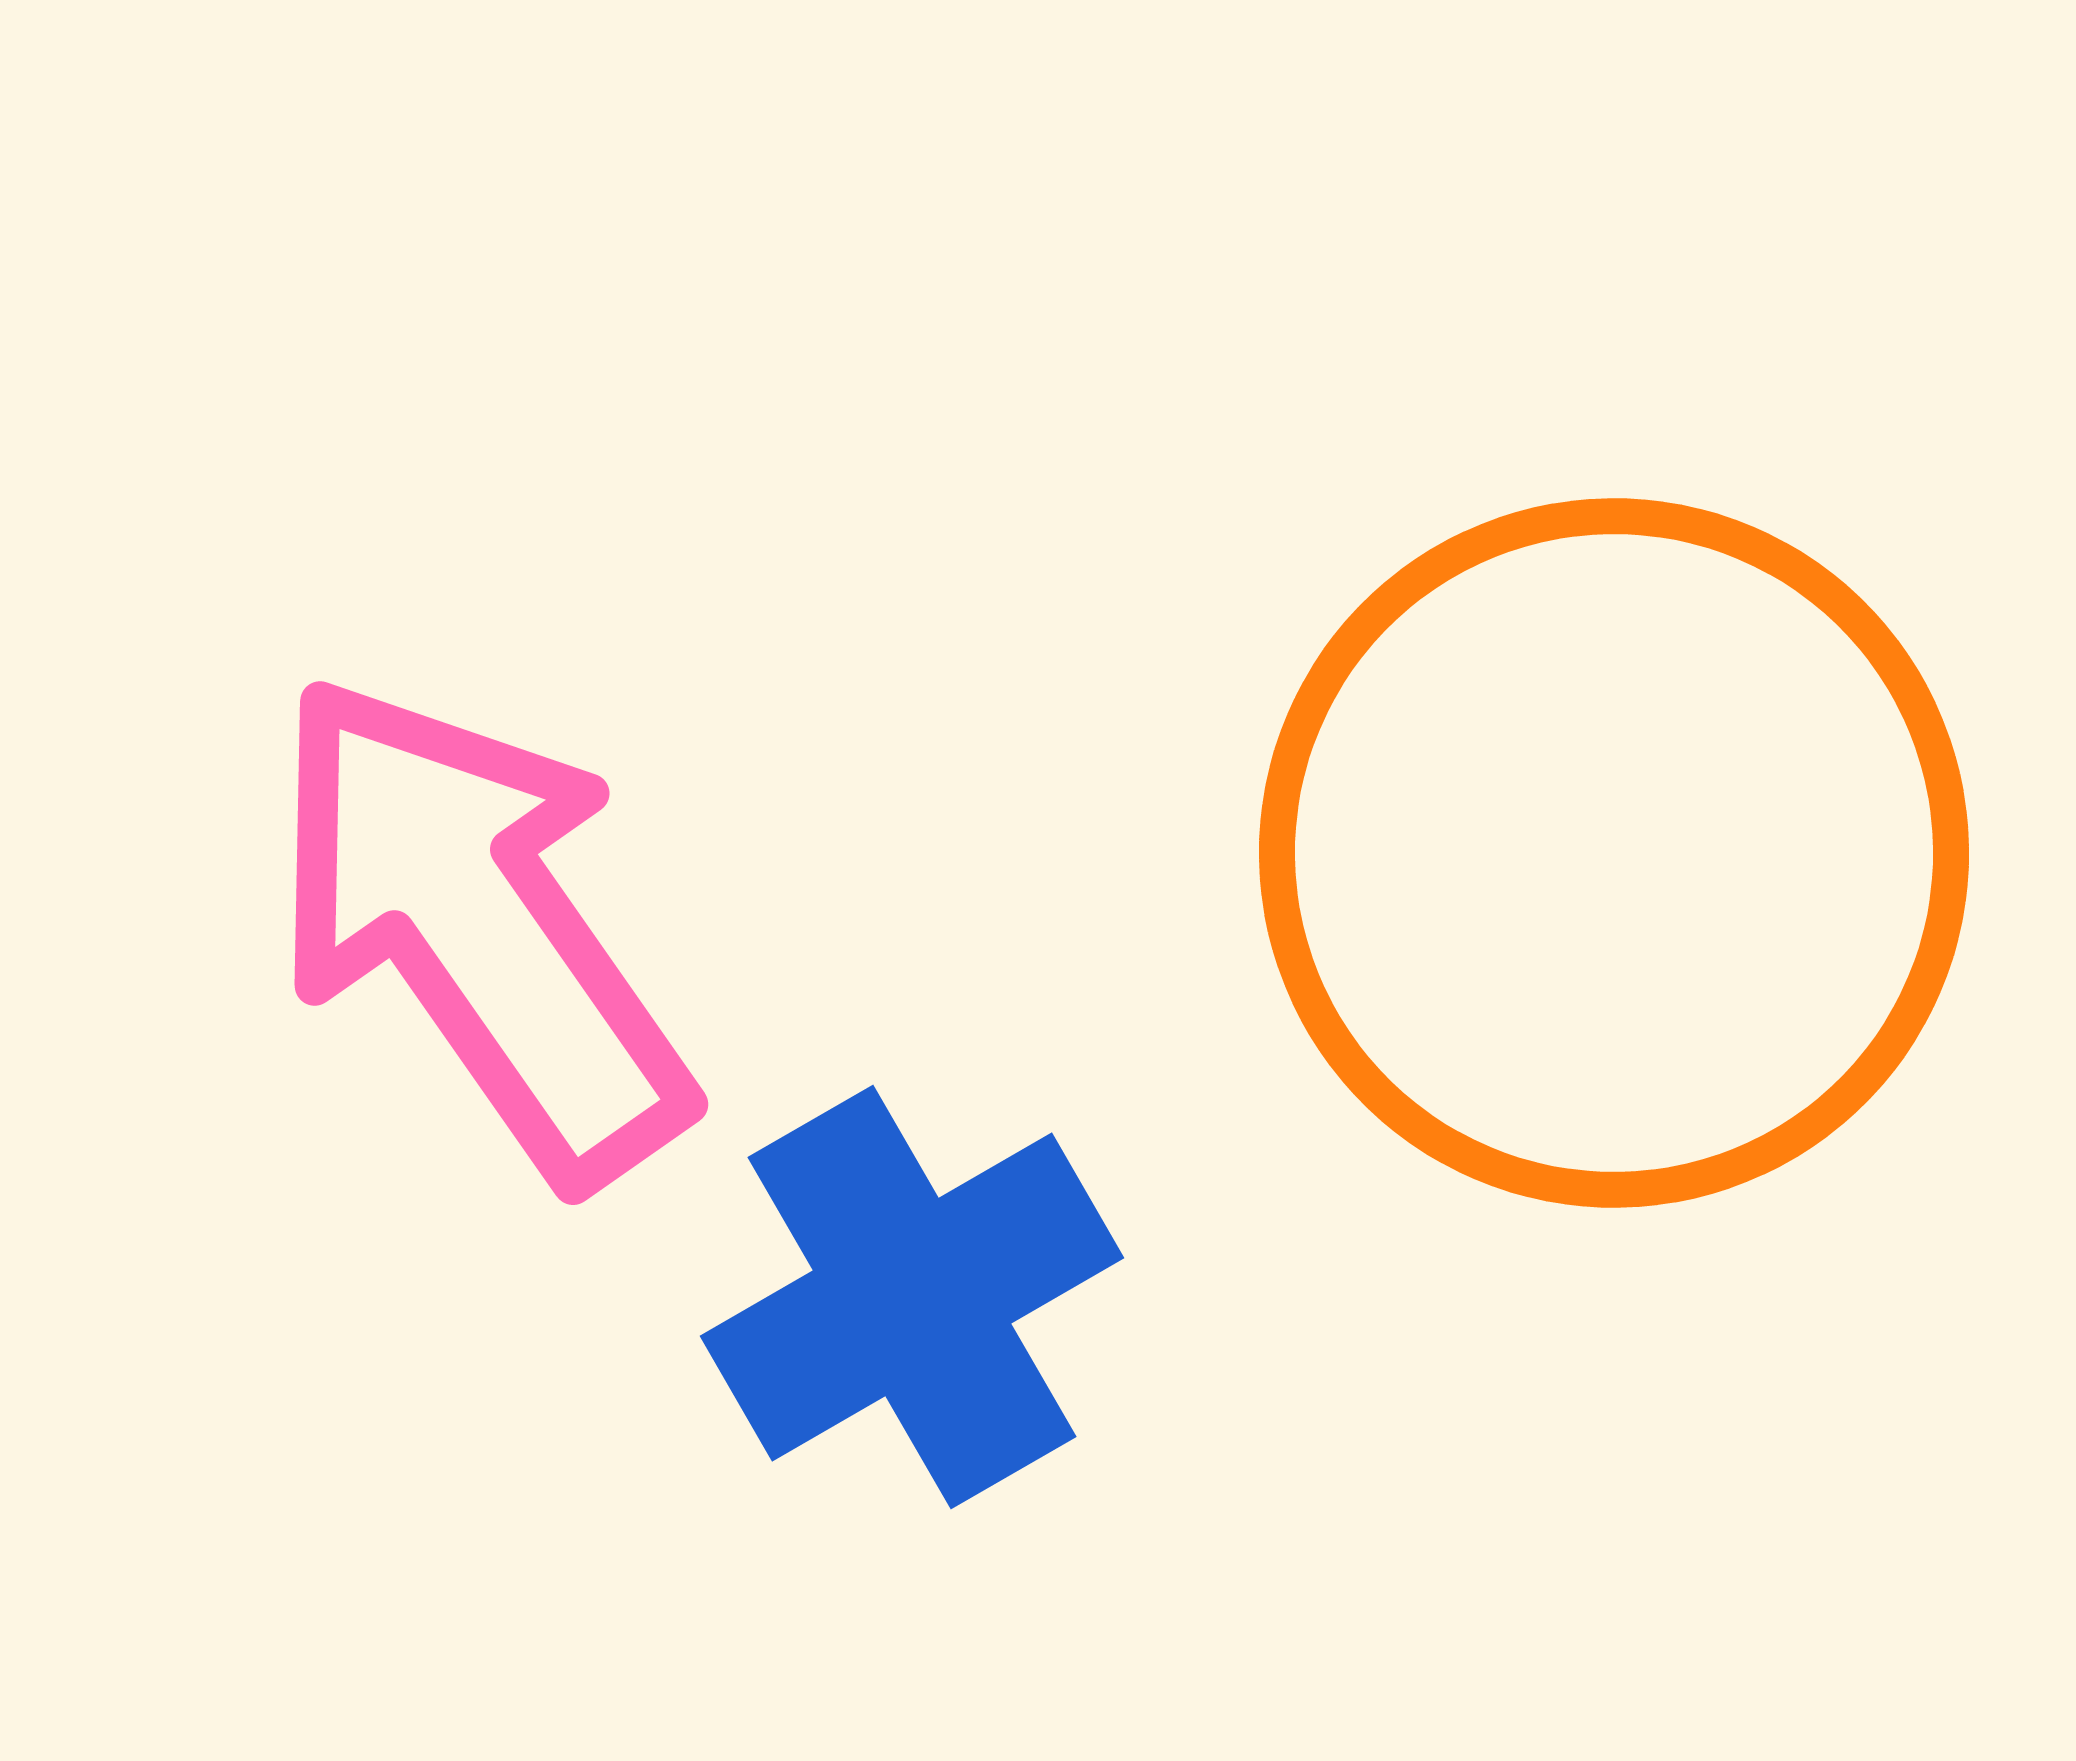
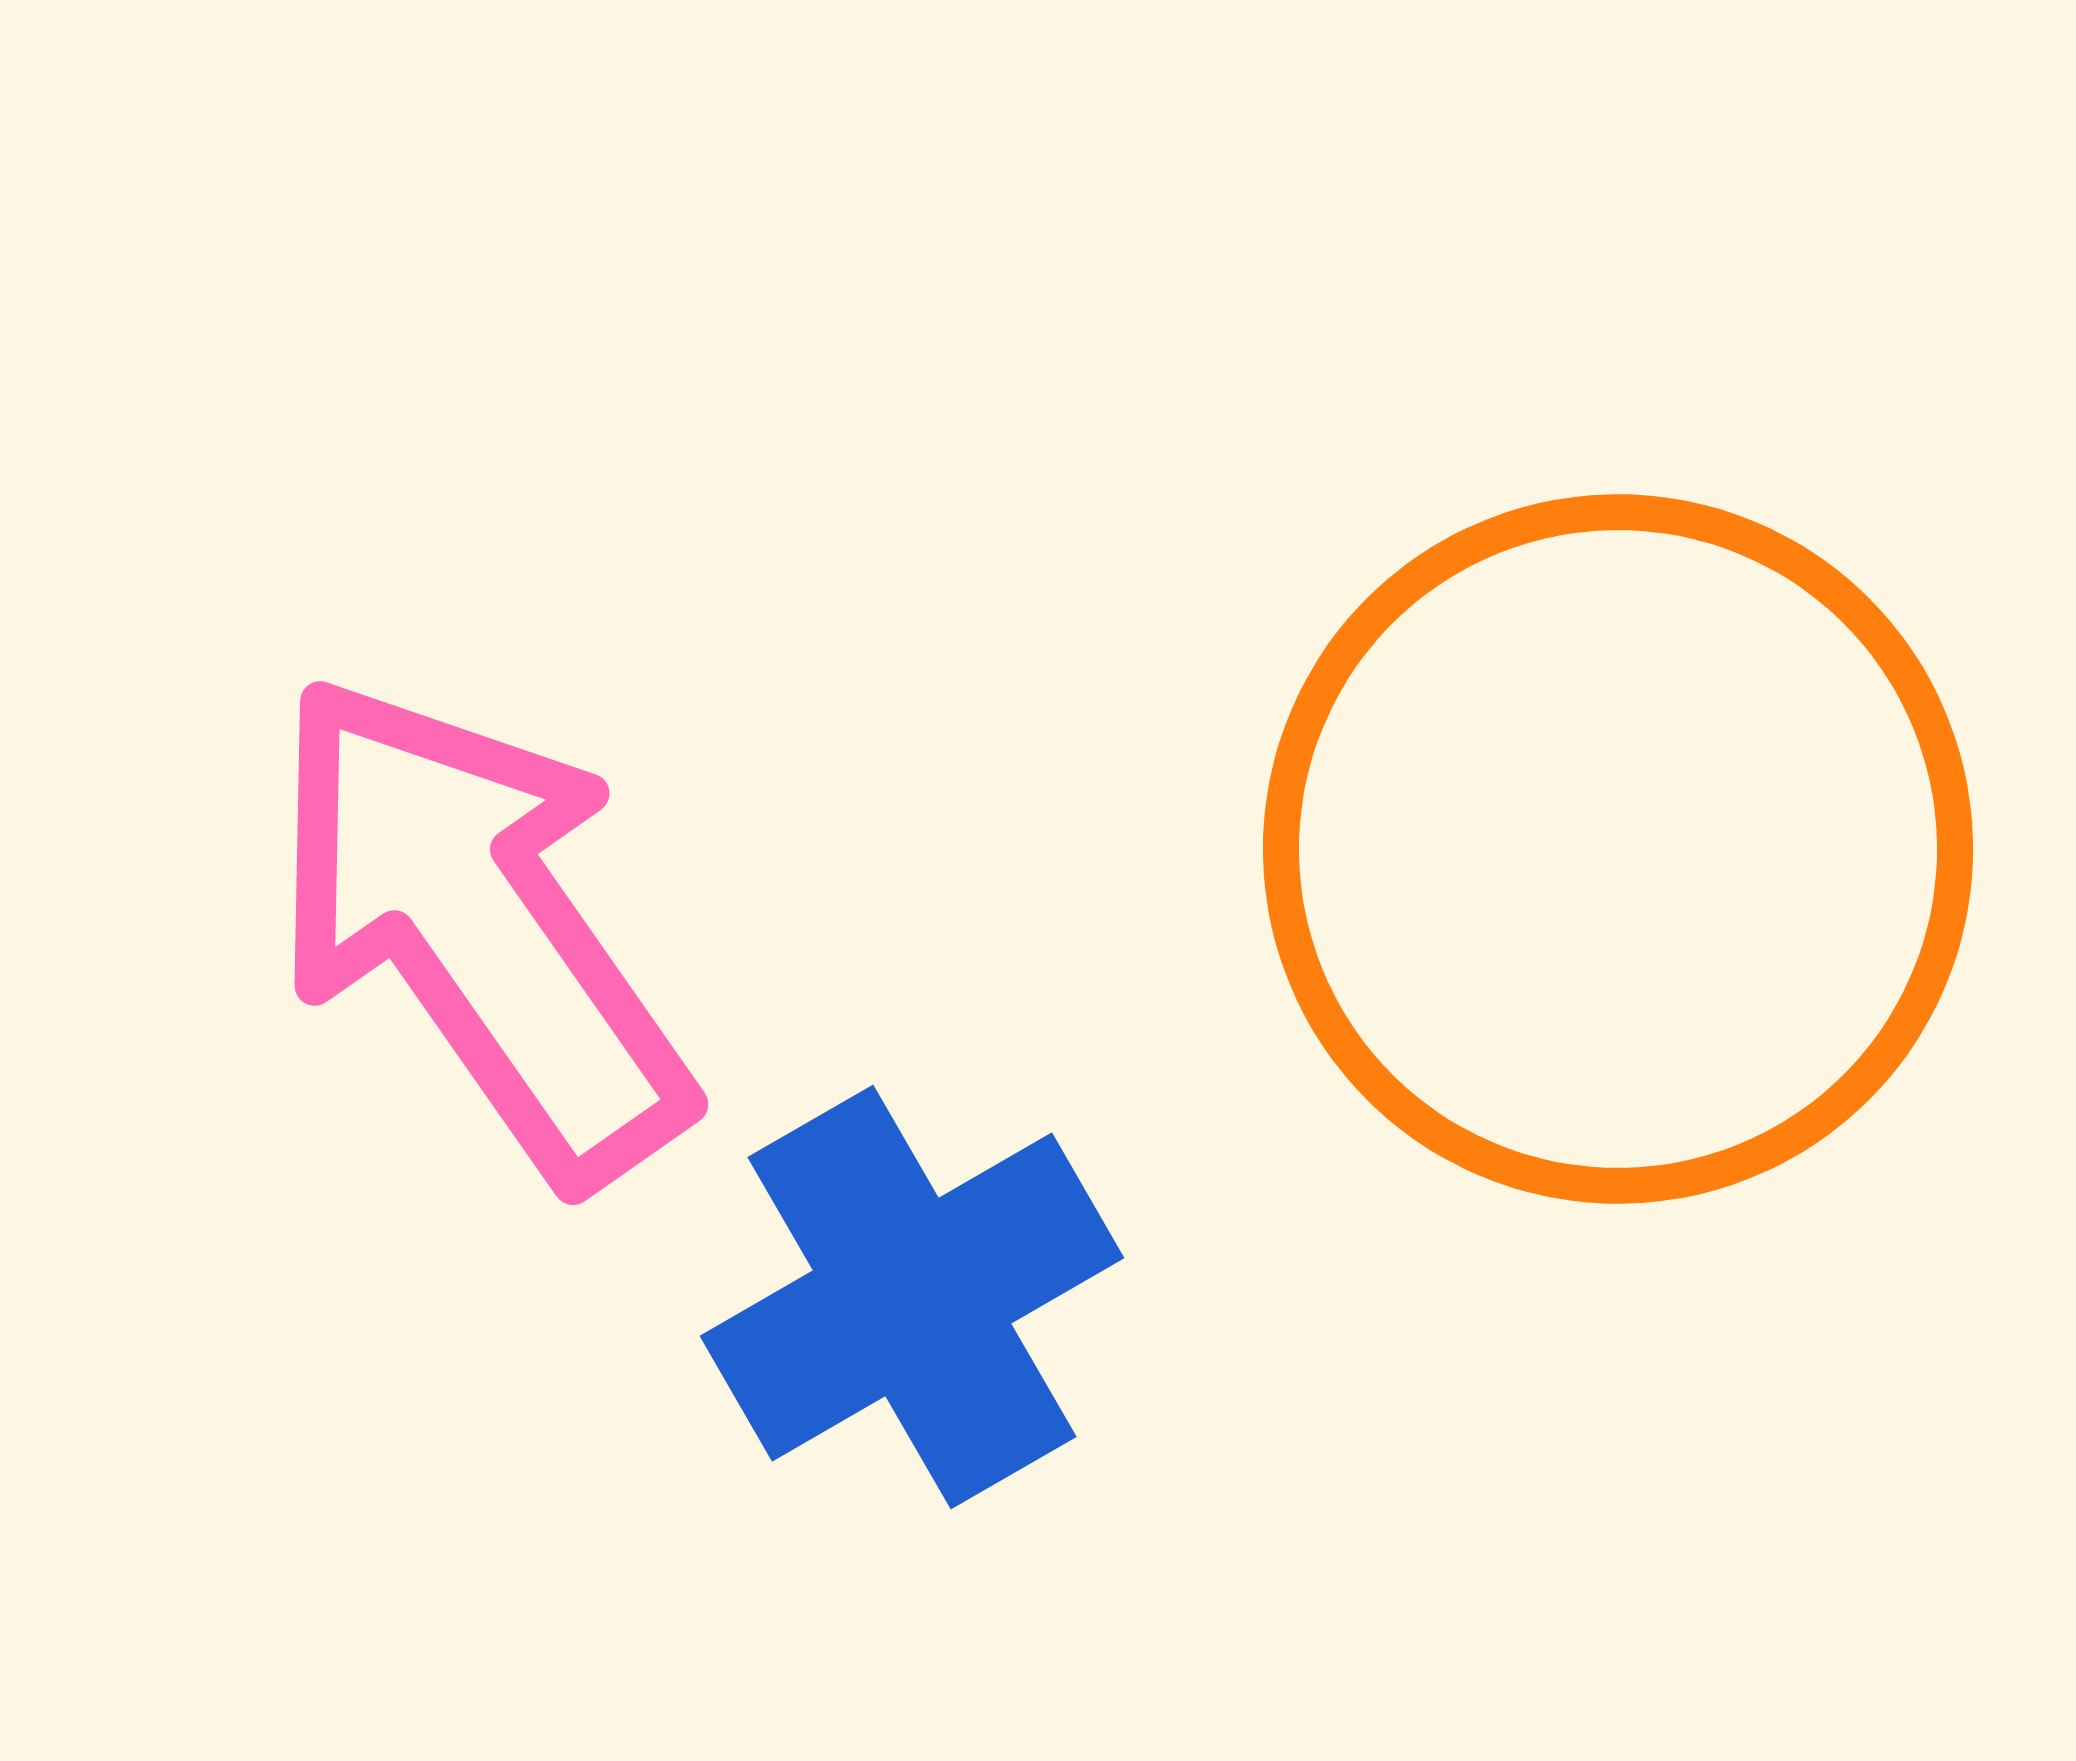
orange circle: moved 4 px right, 4 px up
